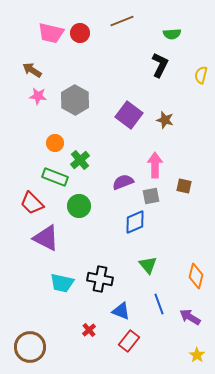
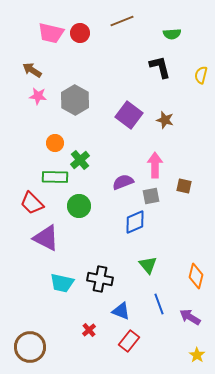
black L-shape: moved 2 px down; rotated 40 degrees counterclockwise
green rectangle: rotated 20 degrees counterclockwise
